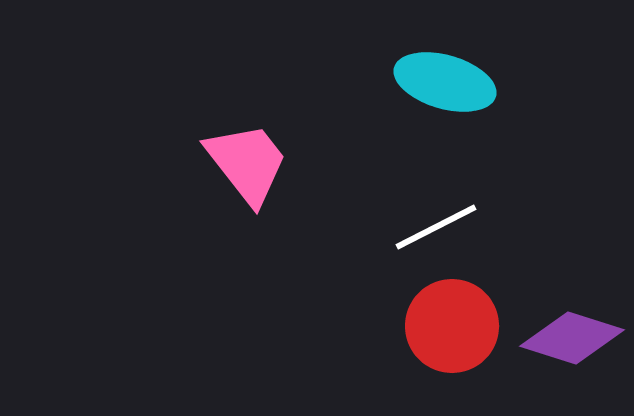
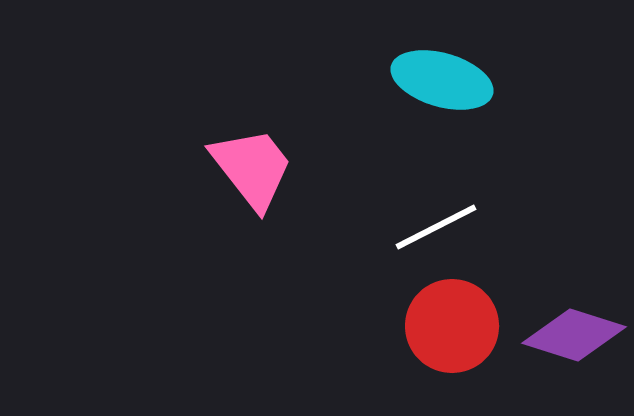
cyan ellipse: moved 3 px left, 2 px up
pink trapezoid: moved 5 px right, 5 px down
purple diamond: moved 2 px right, 3 px up
